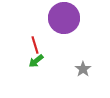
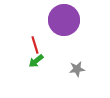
purple circle: moved 2 px down
gray star: moved 6 px left; rotated 28 degrees clockwise
